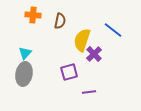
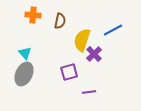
blue line: rotated 66 degrees counterclockwise
cyan triangle: rotated 24 degrees counterclockwise
gray ellipse: rotated 15 degrees clockwise
